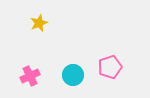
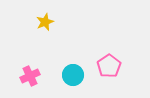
yellow star: moved 6 px right, 1 px up
pink pentagon: moved 1 px left, 1 px up; rotated 15 degrees counterclockwise
